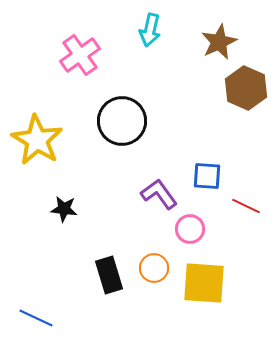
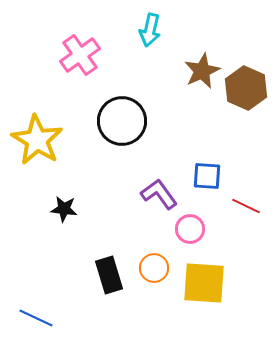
brown star: moved 17 px left, 29 px down
